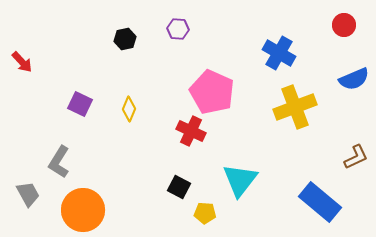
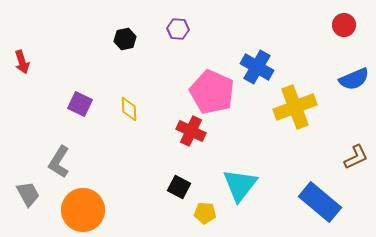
blue cross: moved 22 px left, 14 px down
red arrow: rotated 25 degrees clockwise
yellow diamond: rotated 25 degrees counterclockwise
cyan triangle: moved 5 px down
